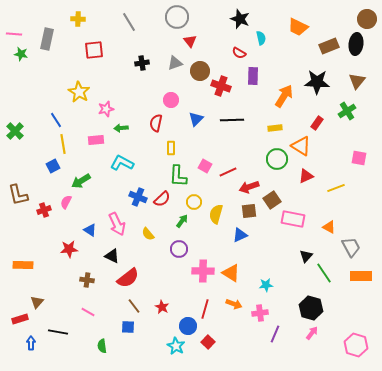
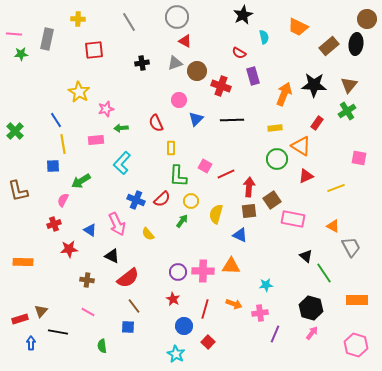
black star at (240, 19): moved 3 px right, 4 px up; rotated 24 degrees clockwise
cyan semicircle at (261, 38): moved 3 px right, 1 px up
red triangle at (190, 41): moved 5 px left; rotated 24 degrees counterclockwise
brown rectangle at (329, 46): rotated 18 degrees counterclockwise
green star at (21, 54): rotated 16 degrees counterclockwise
brown circle at (200, 71): moved 3 px left
purple rectangle at (253, 76): rotated 18 degrees counterclockwise
brown triangle at (357, 81): moved 8 px left, 4 px down
black star at (317, 82): moved 3 px left, 3 px down
orange arrow at (284, 96): moved 2 px up; rotated 10 degrees counterclockwise
pink circle at (171, 100): moved 8 px right
red semicircle at (156, 123): rotated 36 degrees counterclockwise
cyan L-shape at (122, 163): rotated 75 degrees counterclockwise
blue square at (53, 166): rotated 24 degrees clockwise
red line at (228, 172): moved 2 px left, 2 px down
red arrow at (249, 187): rotated 114 degrees clockwise
brown L-shape at (18, 195): moved 4 px up
blue cross at (138, 197): moved 2 px left, 3 px down
pink semicircle at (66, 202): moved 3 px left, 2 px up
yellow circle at (194, 202): moved 3 px left, 1 px up
red cross at (44, 210): moved 10 px right, 14 px down
orange triangle at (329, 227): moved 4 px right, 1 px up
blue triangle at (240, 235): rotated 49 degrees clockwise
purple circle at (179, 249): moved 1 px left, 23 px down
black triangle at (306, 256): rotated 32 degrees counterclockwise
orange rectangle at (23, 265): moved 3 px up
orange triangle at (231, 273): moved 7 px up; rotated 30 degrees counterclockwise
orange rectangle at (361, 276): moved 4 px left, 24 px down
brown triangle at (37, 302): moved 4 px right, 9 px down
red star at (162, 307): moved 11 px right, 8 px up
blue circle at (188, 326): moved 4 px left
cyan star at (176, 346): moved 8 px down
